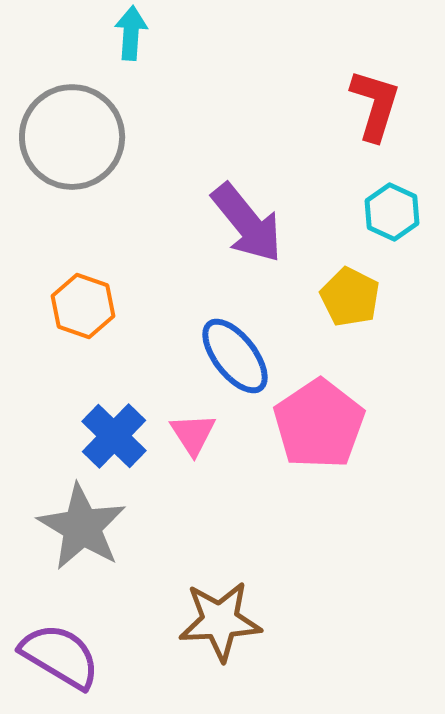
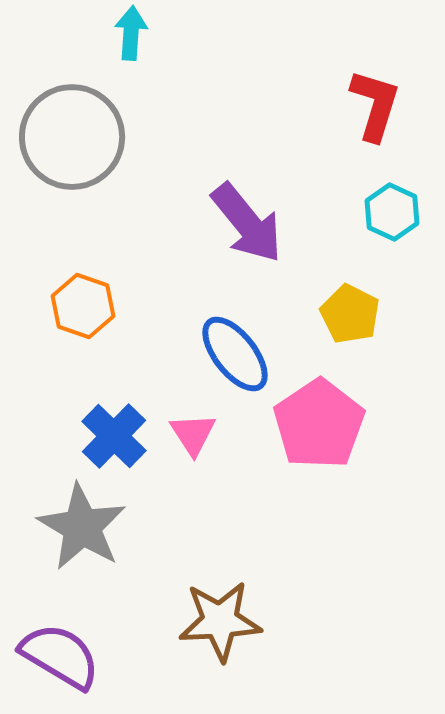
yellow pentagon: moved 17 px down
blue ellipse: moved 2 px up
